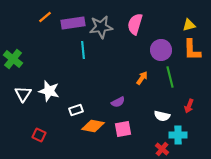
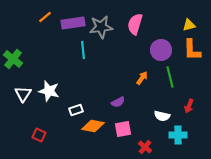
red cross: moved 17 px left, 2 px up
